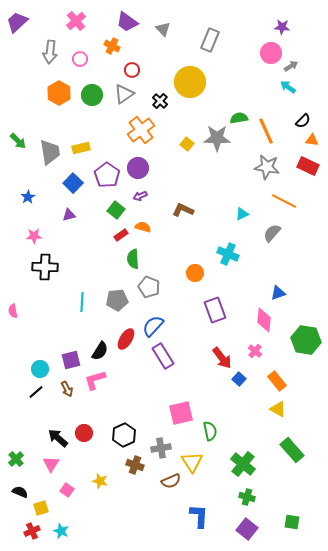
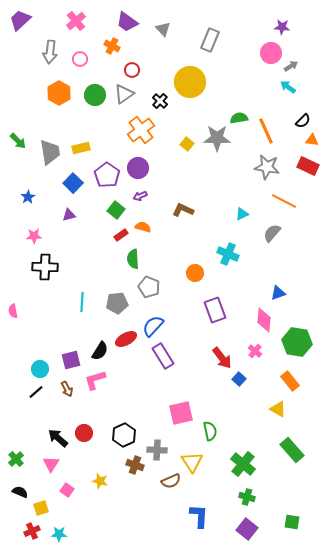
purple trapezoid at (17, 22): moved 3 px right, 2 px up
green circle at (92, 95): moved 3 px right
gray pentagon at (117, 300): moved 3 px down
red ellipse at (126, 339): rotated 30 degrees clockwise
green hexagon at (306, 340): moved 9 px left, 2 px down
orange rectangle at (277, 381): moved 13 px right
gray cross at (161, 448): moved 4 px left, 2 px down; rotated 12 degrees clockwise
cyan star at (61, 531): moved 2 px left, 3 px down; rotated 21 degrees counterclockwise
